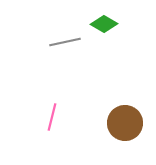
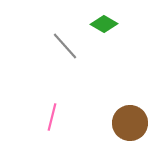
gray line: moved 4 px down; rotated 60 degrees clockwise
brown circle: moved 5 px right
